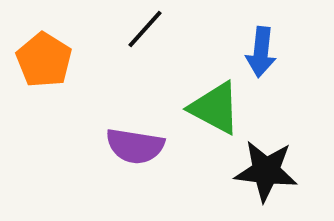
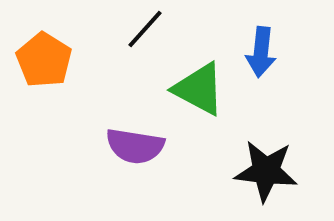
green triangle: moved 16 px left, 19 px up
